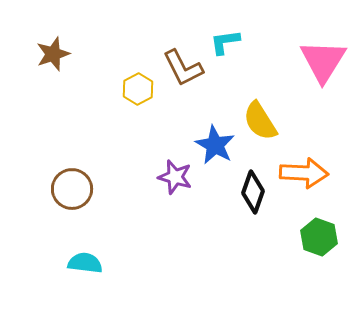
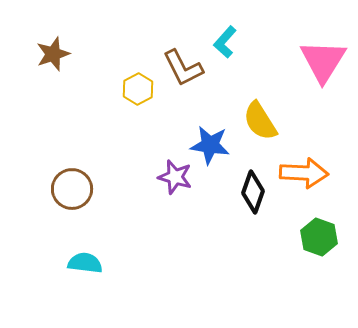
cyan L-shape: rotated 40 degrees counterclockwise
blue star: moved 5 px left; rotated 21 degrees counterclockwise
